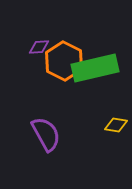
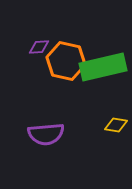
orange hexagon: moved 2 px right; rotated 15 degrees counterclockwise
green rectangle: moved 8 px right, 1 px up
purple semicircle: rotated 114 degrees clockwise
